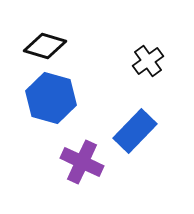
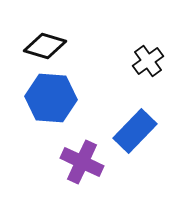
blue hexagon: rotated 12 degrees counterclockwise
